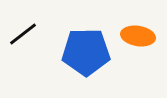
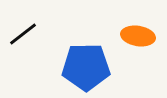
blue pentagon: moved 15 px down
